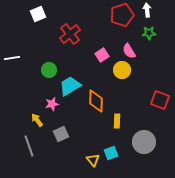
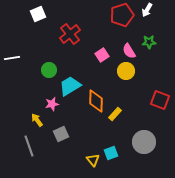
white arrow: rotated 144 degrees counterclockwise
green star: moved 9 px down
yellow circle: moved 4 px right, 1 px down
yellow rectangle: moved 2 px left, 7 px up; rotated 40 degrees clockwise
